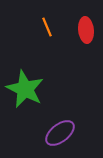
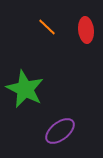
orange line: rotated 24 degrees counterclockwise
purple ellipse: moved 2 px up
